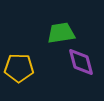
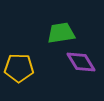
purple diamond: rotated 16 degrees counterclockwise
